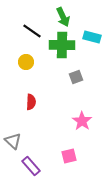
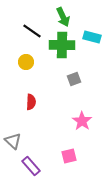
gray square: moved 2 px left, 2 px down
